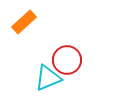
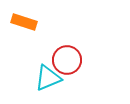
orange rectangle: rotated 60 degrees clockwise
